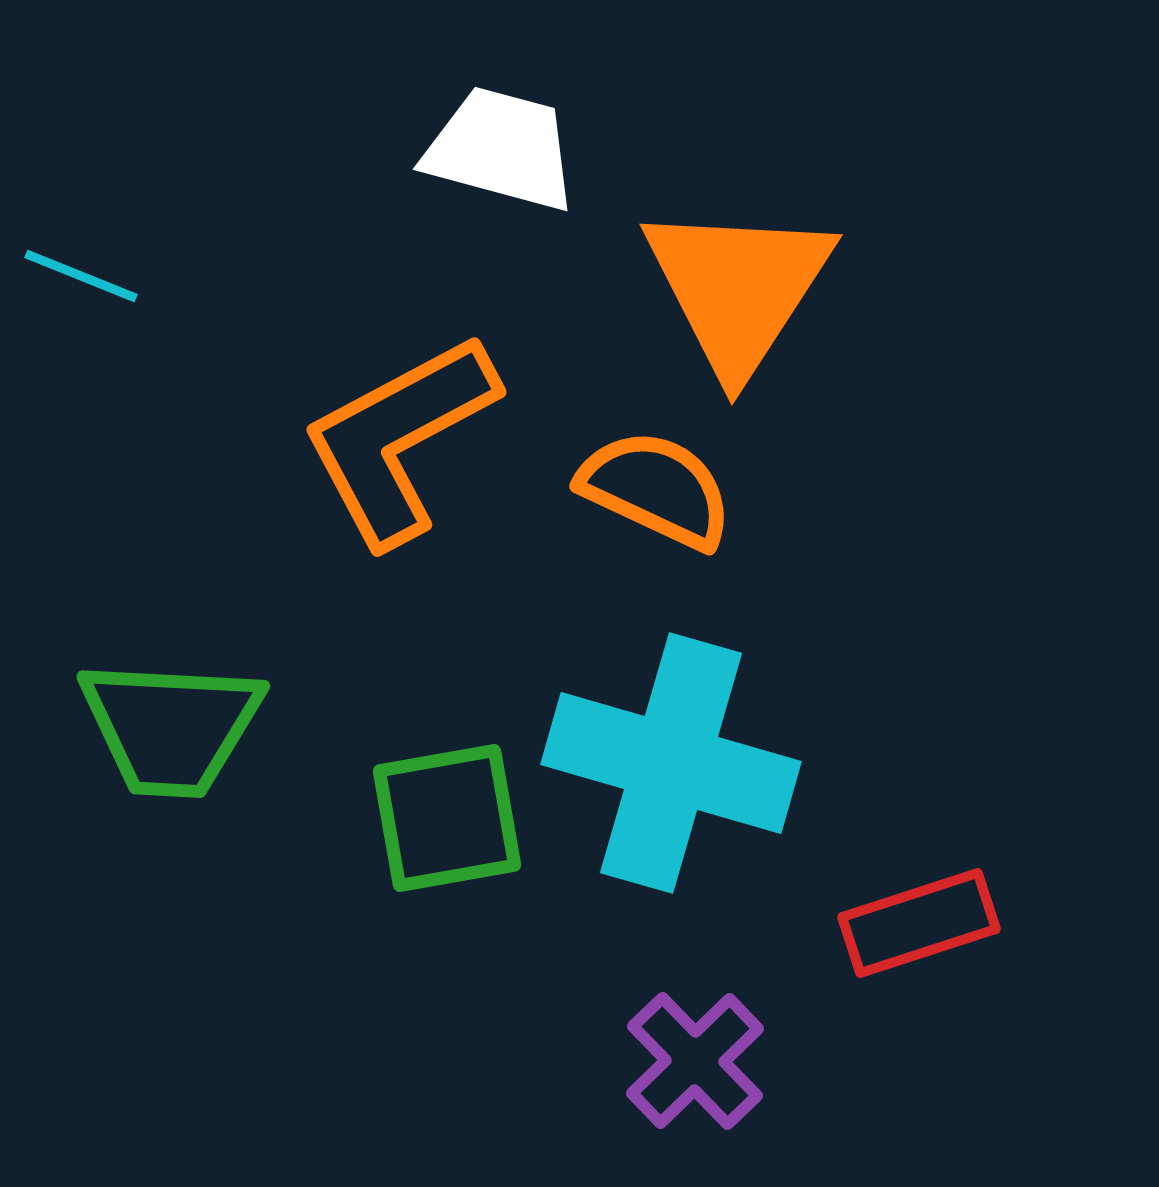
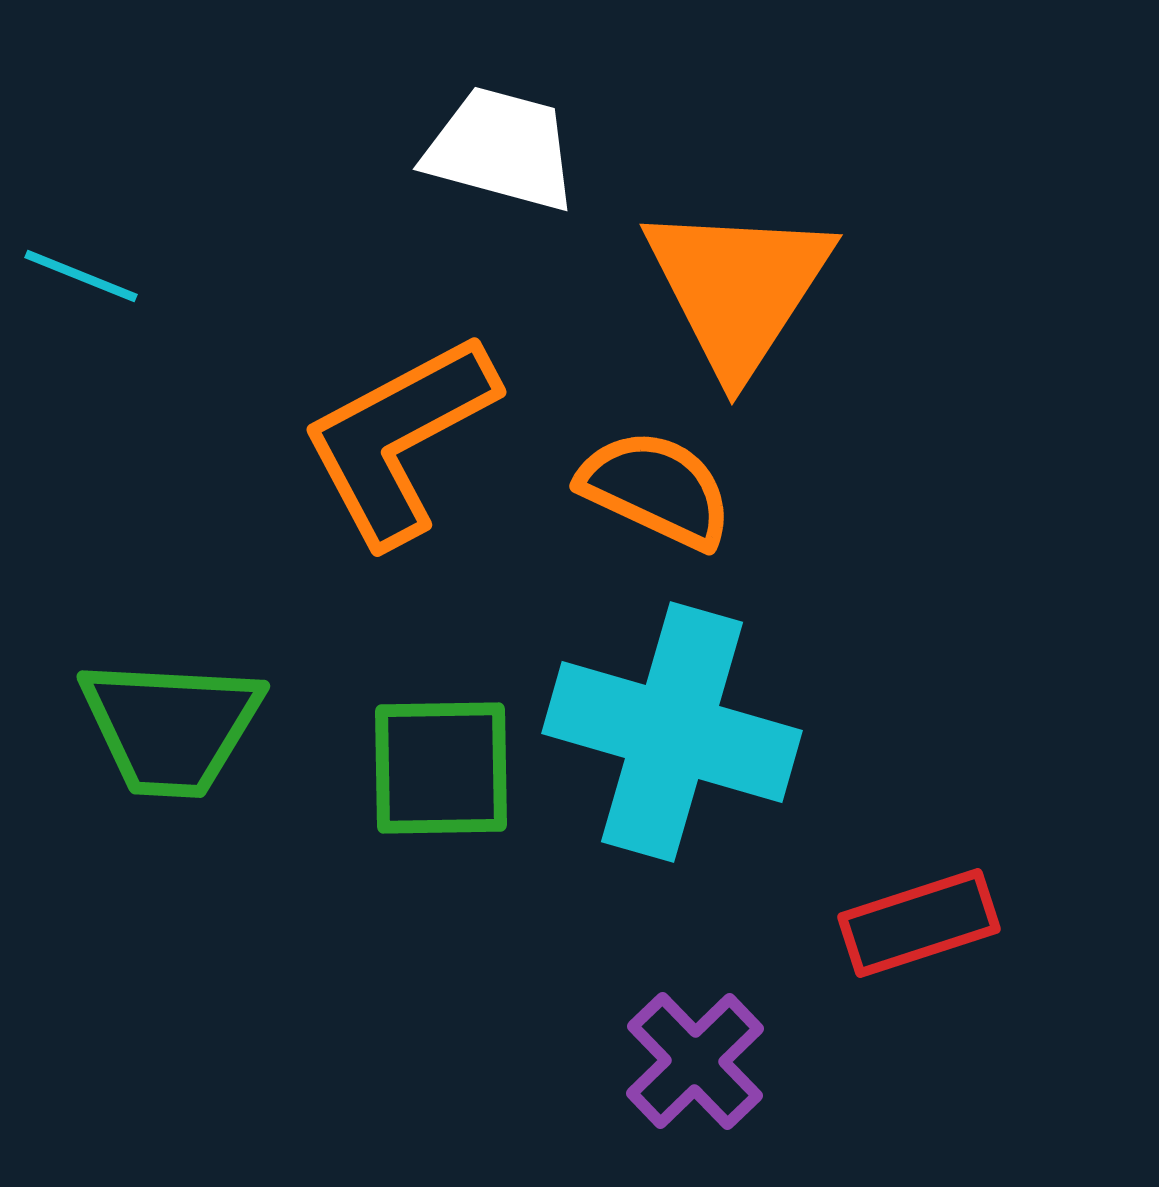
cyan cross: moved 1 px right, 31 px up
green square: moved 6 px left, 50 px up; rotated 9 degrees clockwise
